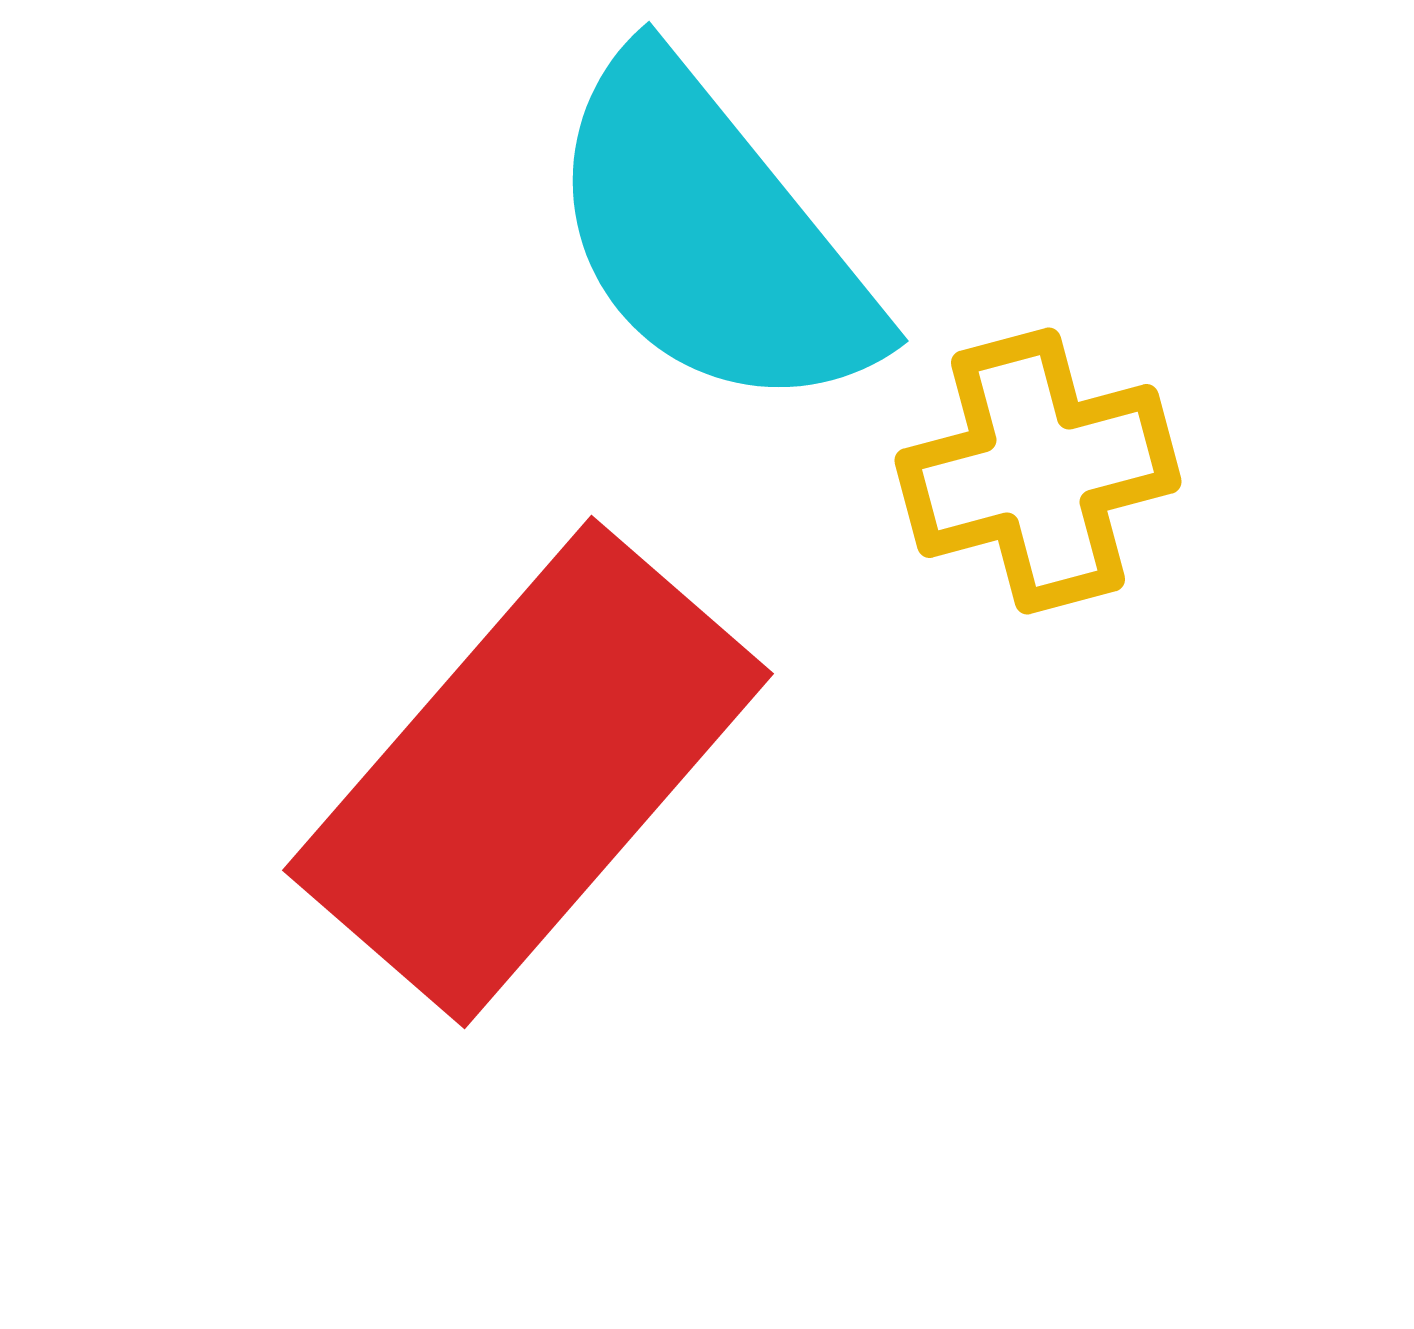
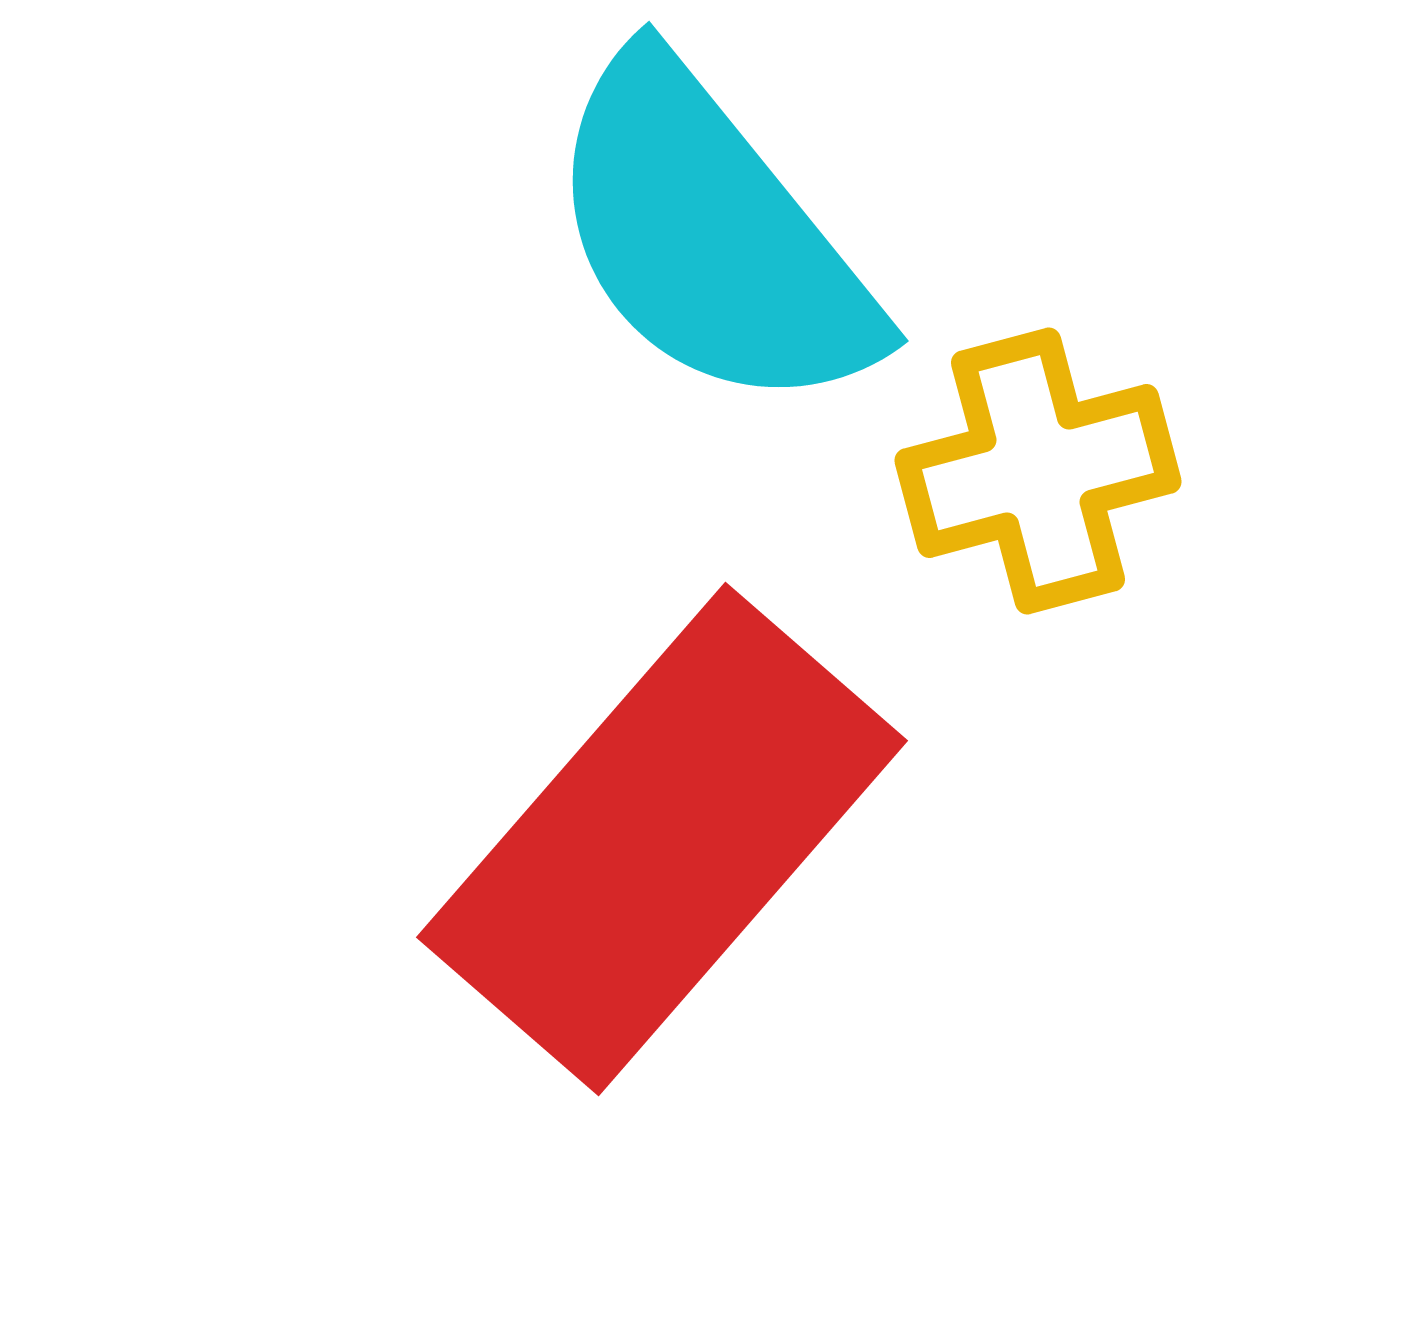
red rectangle: moved 134 px right, 67 px down
